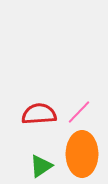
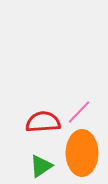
red semicircle: moved 4 px right, 8 px down
orange ellipse: moved 1 px up
